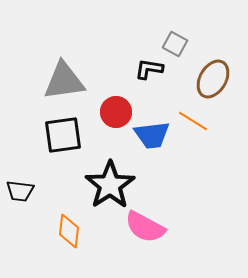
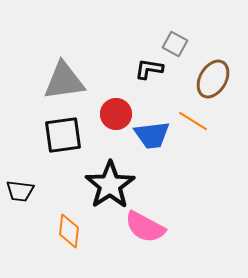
red circle: moved 2 px down
